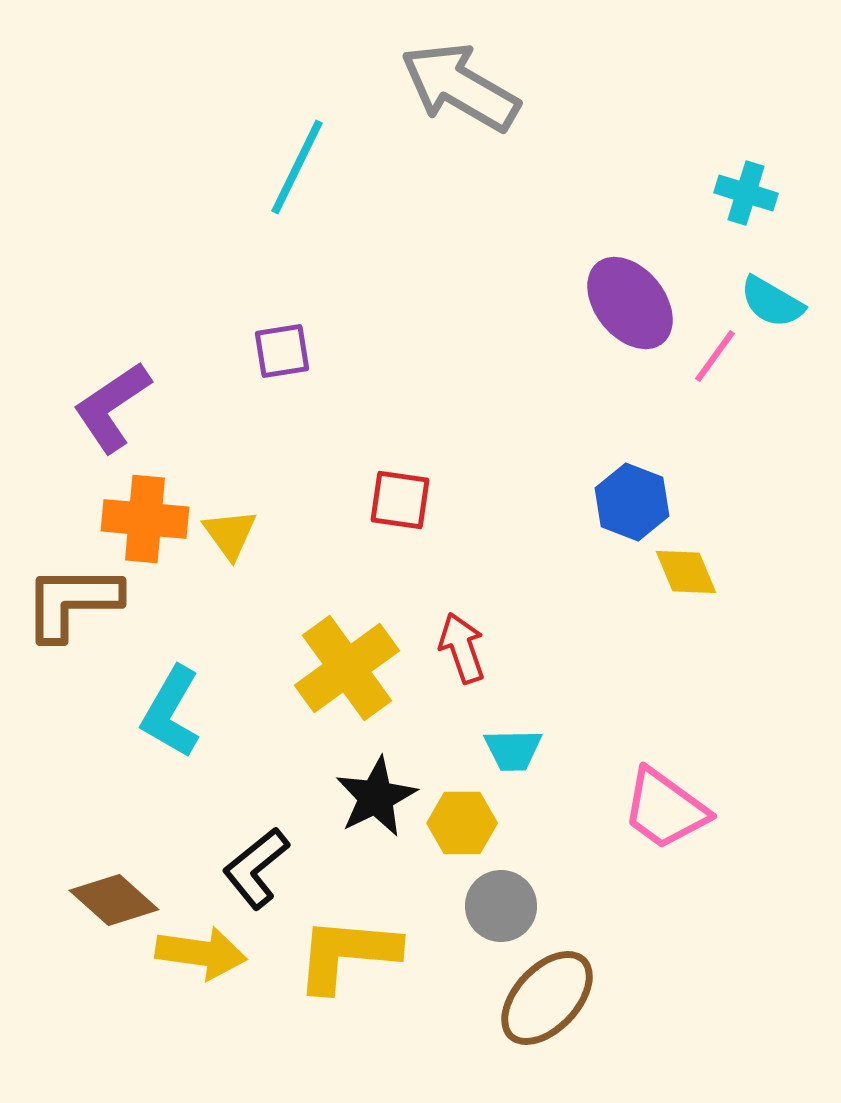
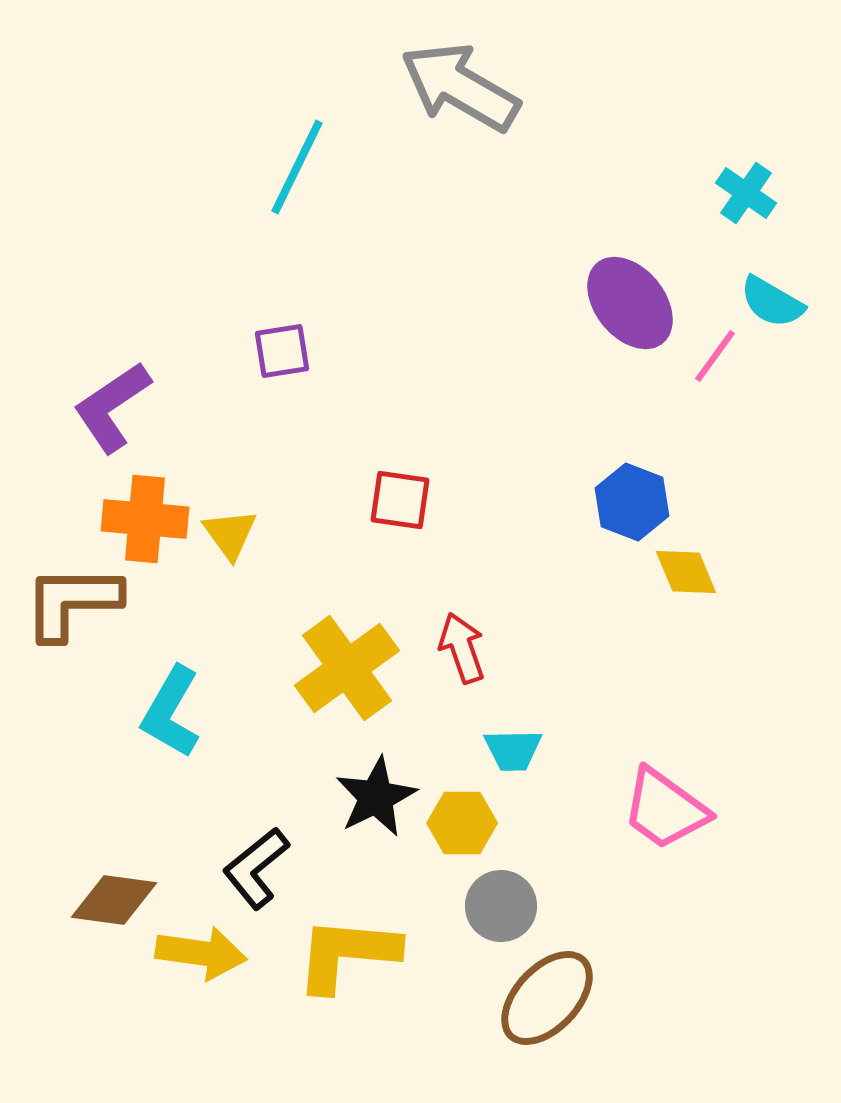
cyan cross: rotated 18 degrees clockwise
brown diamond: rotated 34 degrees counterclockwise
